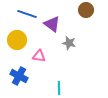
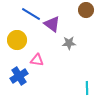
blue line: moved 4 px right; rotated 12 degrees clockwise
gray star: rotated 16 degrees counterclockwise
pink triangle: moved 2 px left, 4 px down
blue cross: rotated 30 degrees clockwise
cyan line: moved 28 px right
